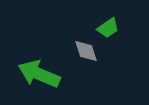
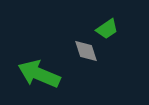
green trapezoid: moved 1 px left, 1 px down
